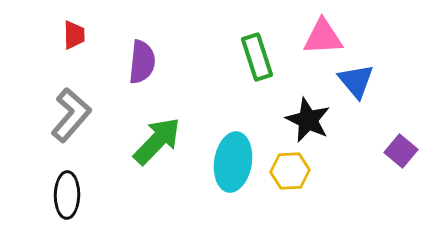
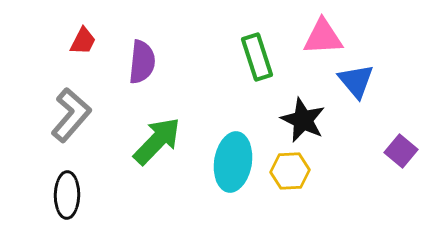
red trapezoid: moved 9 px right, 6 px down; rotated 28 degrees clockwise
black star: moved 5 px left
